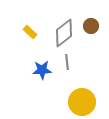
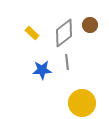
brown circle: moved 1 px left, 1 px up
yellow rectangle: moved 2 px right, 1 px down
yellow circle: moved 1 px down
